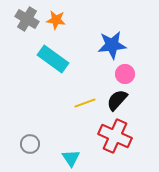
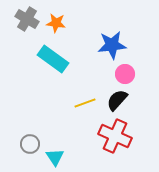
orange star: moved 3 px down
cyan triangle: moved 16 px left, 1 px up
